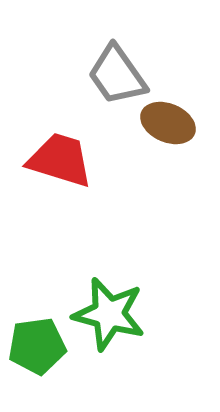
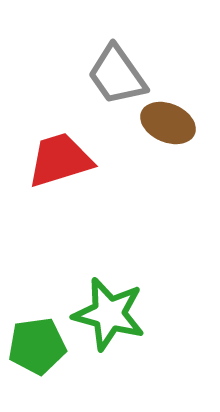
red trapezoid: rotated 34 degrees counterclockwise
